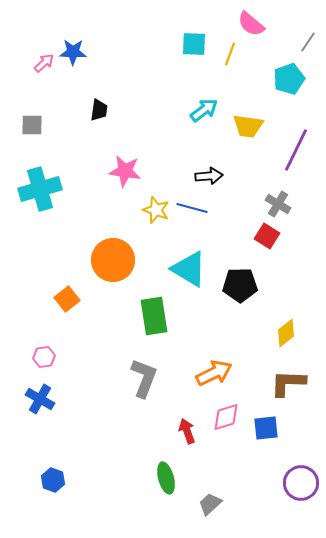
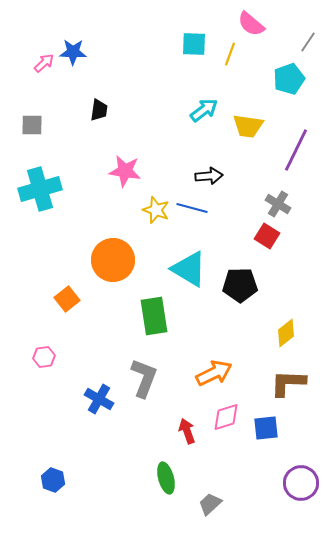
blue cross: moved 59 px right
